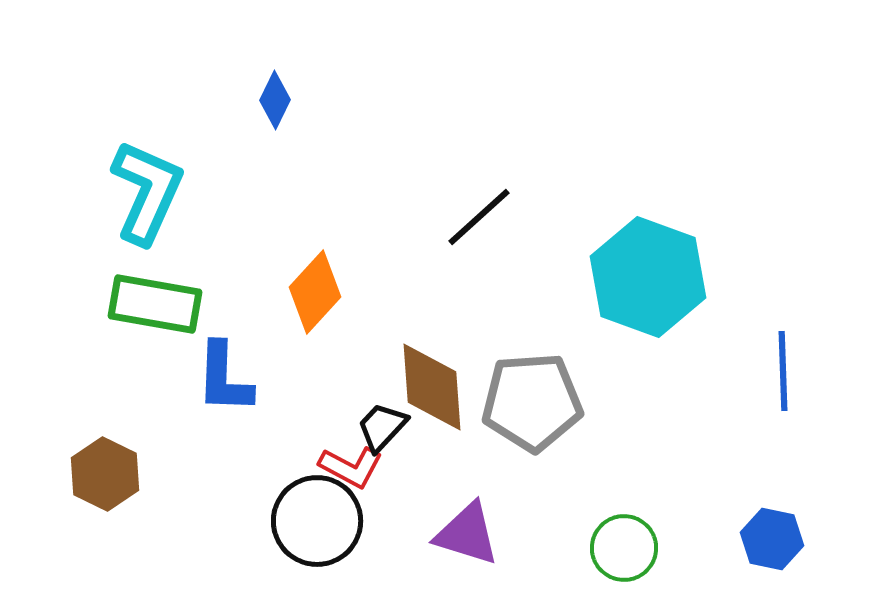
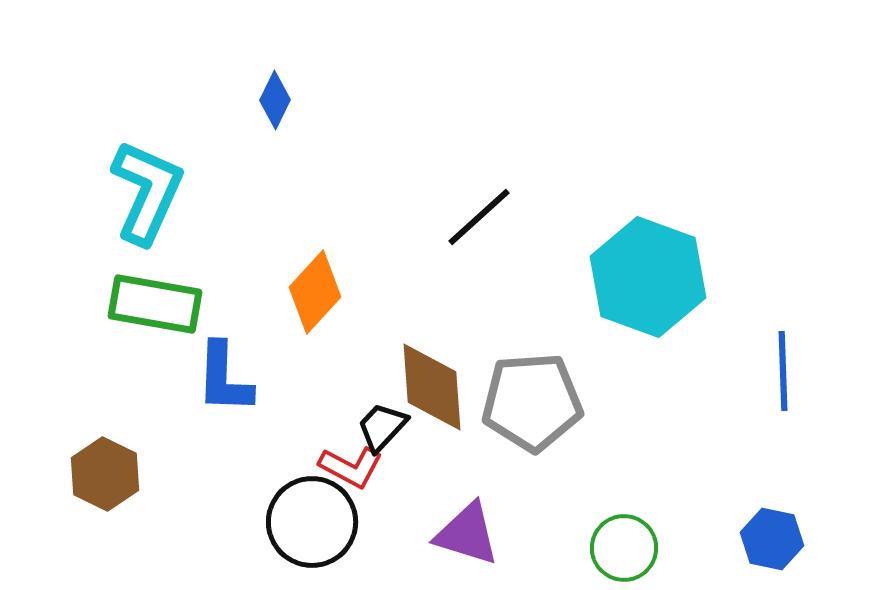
black circle: moved 5 px left, 1 px down
